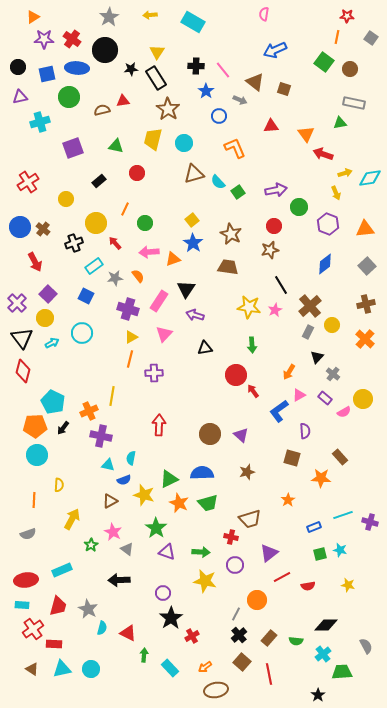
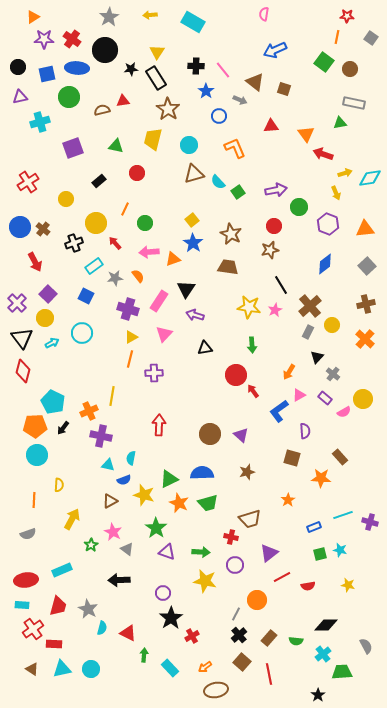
cyan circle at (184, 143): moved 5 px right, 2 px down
